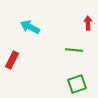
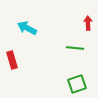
cyan arrow: moved 3 px left, 1 px down
green line: moved 1 px right, 2 px up
red rectangle: rotated 42 degrees counterclockwise
